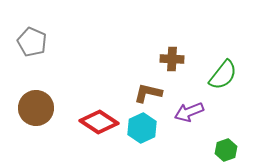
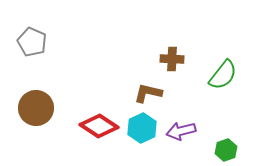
purple arrow: moved 8 px left, 19 px down; rotated 8 degrees clockwise
red diamond: moved 4 px down
